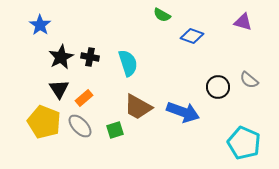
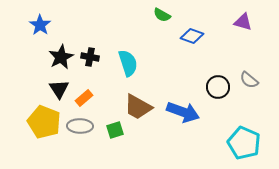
gray ellipse: rotated 45 degrees counterclockwise
